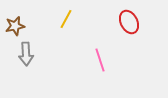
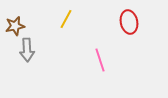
red ellipse: rotated 15 degrees clockwise
gray arrow: moved 1 px right, 4 px up
